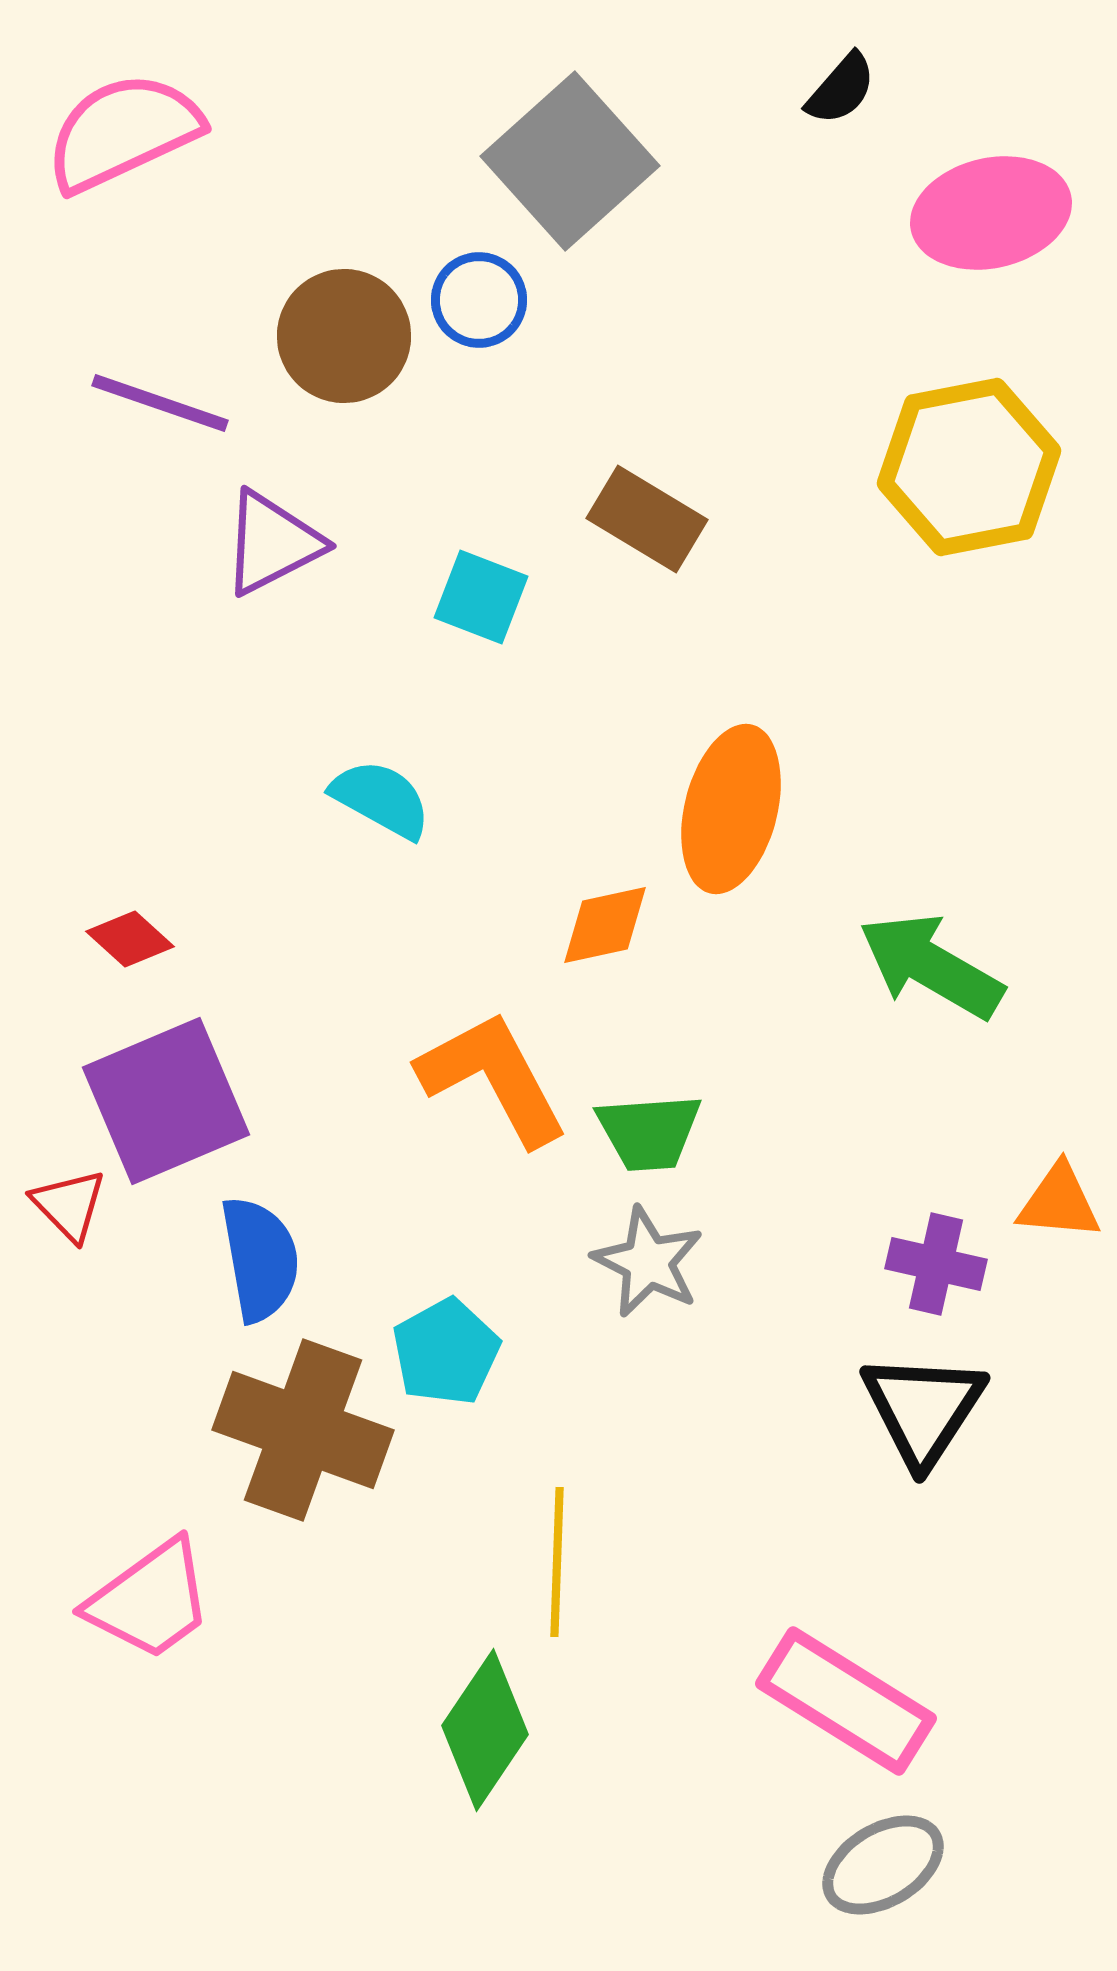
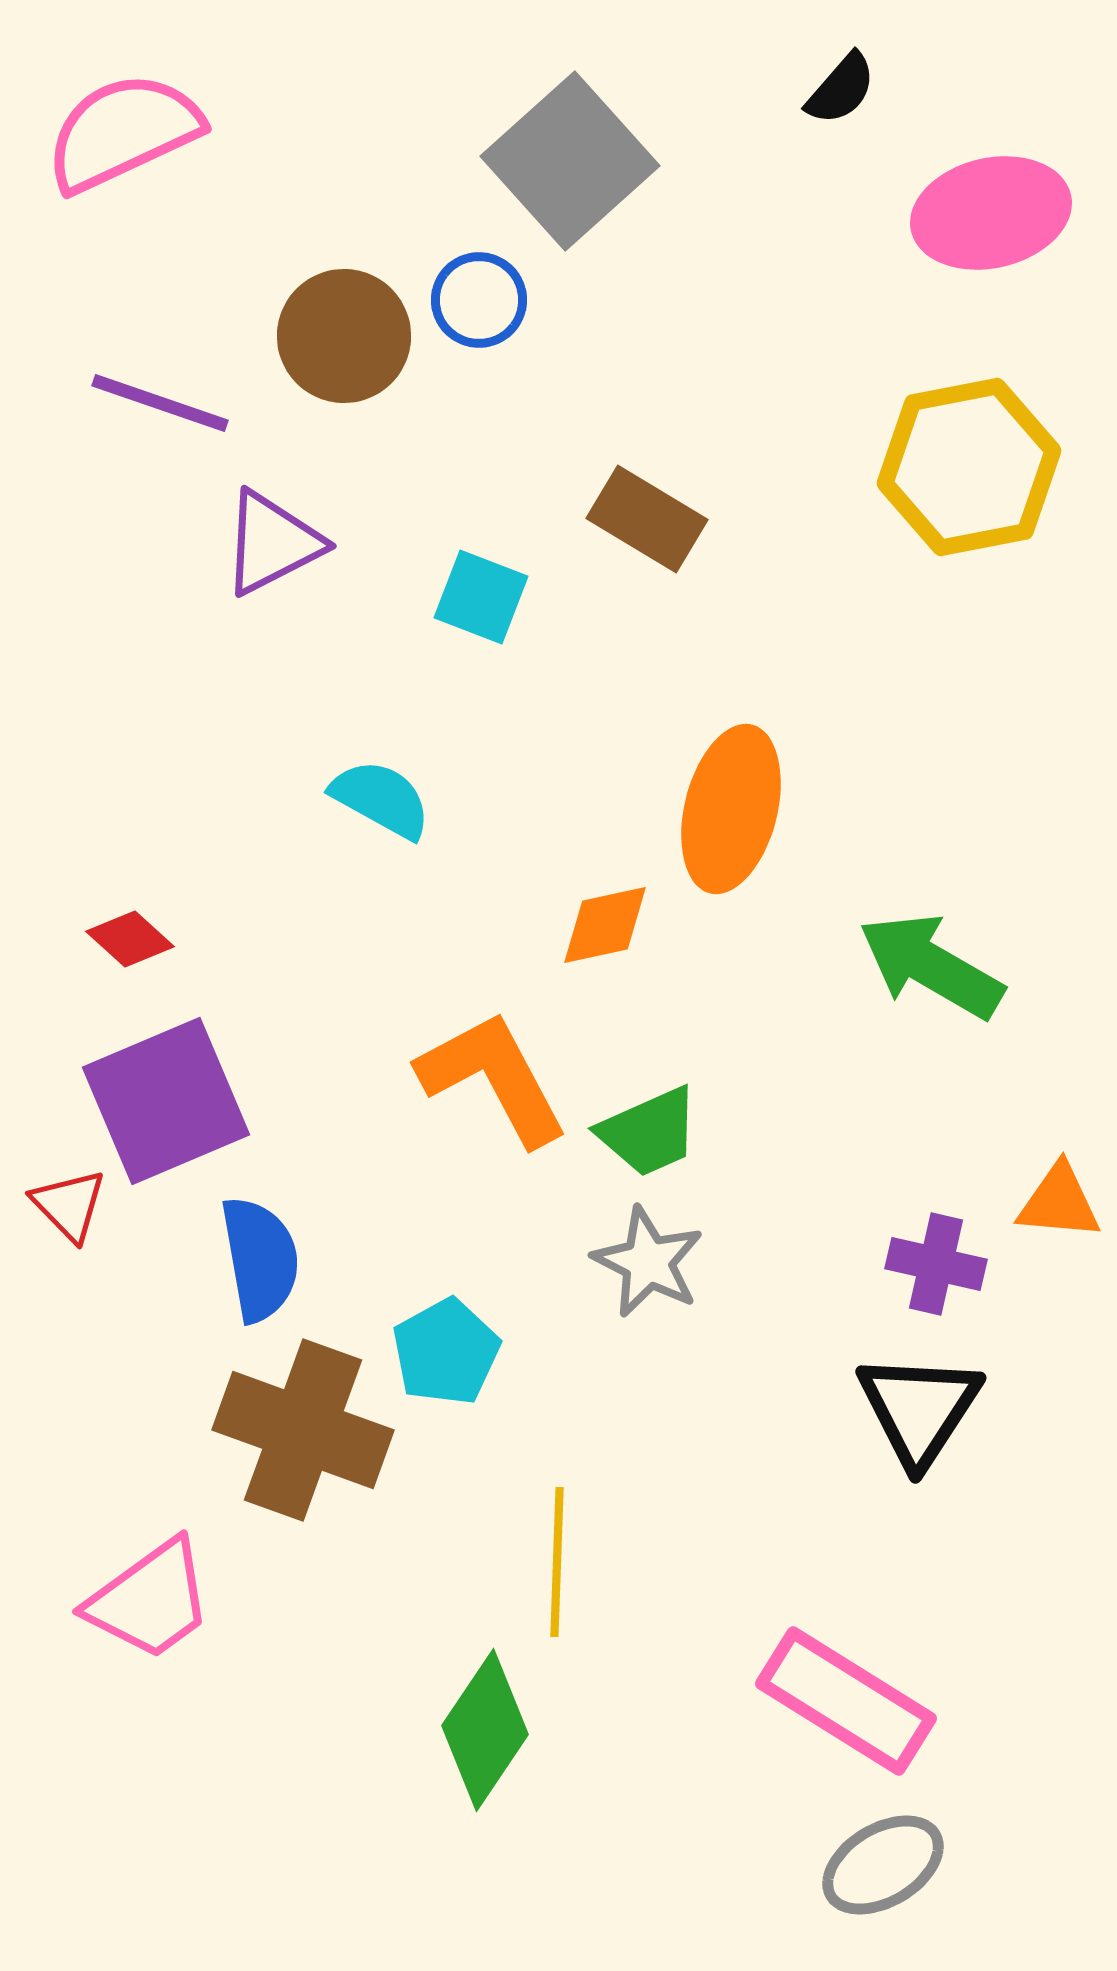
green trapezoid: rotated 20 degrees counterclockwise
black triangle: moved 4 px left
